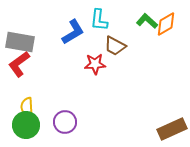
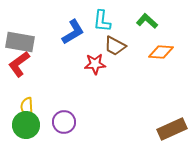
cyan L-shape: moved 3 px right, 1 px down
orange diamond: moved 5 px left, 28 px down; rotated 35 degrees clockwise
purple circle: moved 1 px left
